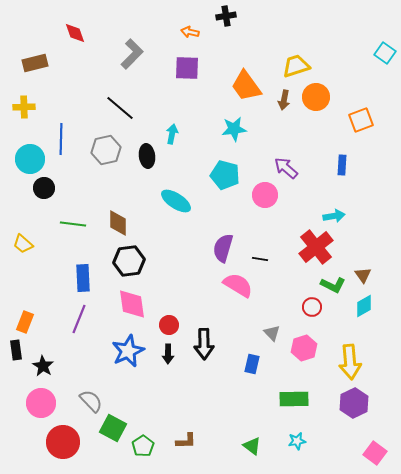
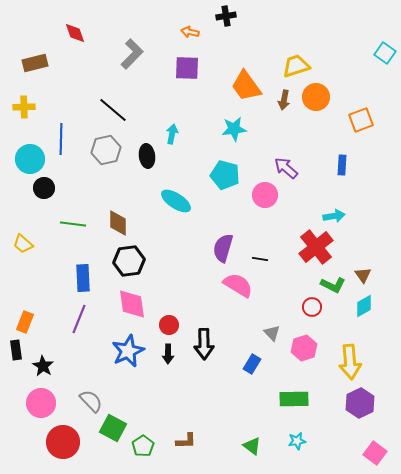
black line at (120, 108): moved 7 px left, 2 px down
blue rectangle at (252, 364): rotated 18 degrees clockwise
purple hexagon at (354, 403): moved 6 px right
